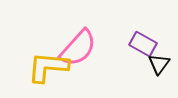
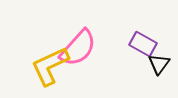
yellow L-shape: moved 2 px right, 1 px up; rotated 30 degrees counterclockwise
